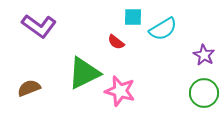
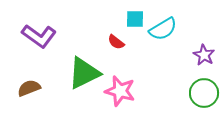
cyan square: moved 2 px right, 2 px down
purple L-shape: moved 10 px down
